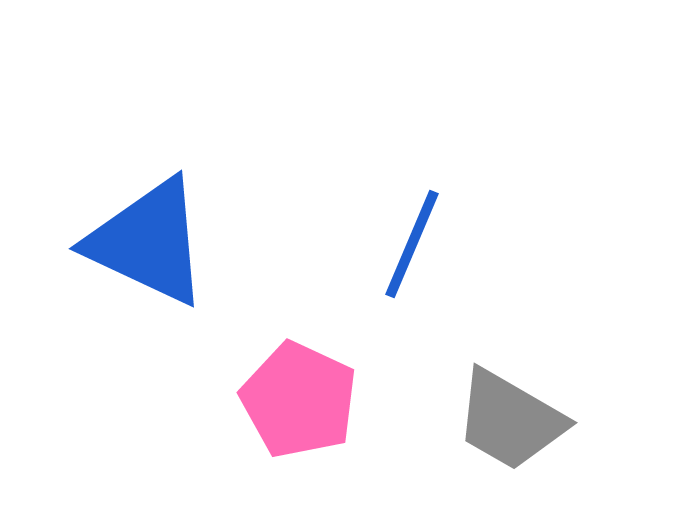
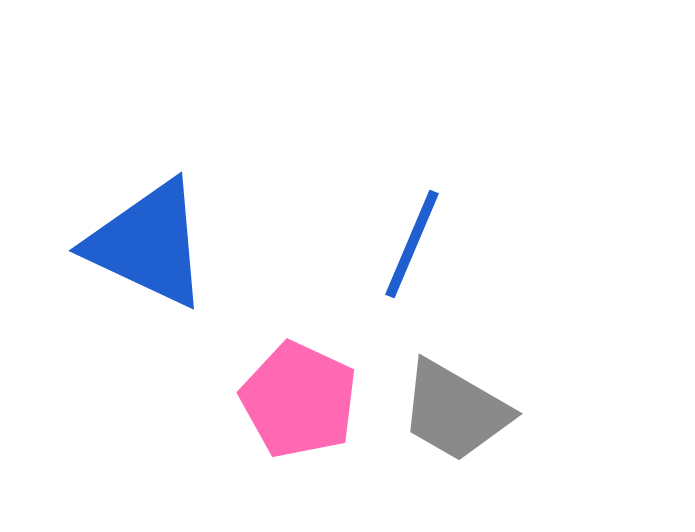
blue triangle: moved 2 px down
gray trapezoid: moved 55 px left, 9 px up
